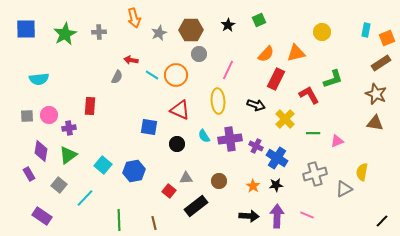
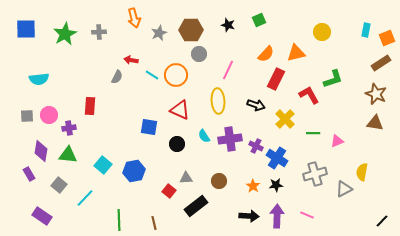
black star at (228, 25): rotated 24 degrees counterclockwise
green triangle at (68, 155): rotated 42 degrees clockwise
